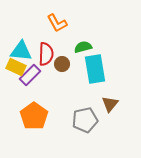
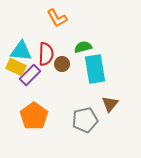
orange L-shape: moved 5 px up
